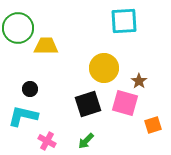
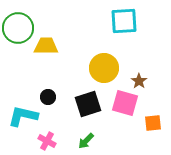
black circle: moved 18 px right, 8 px down
orange square: moved 2 px up; rotated 12 degrees clockwise
